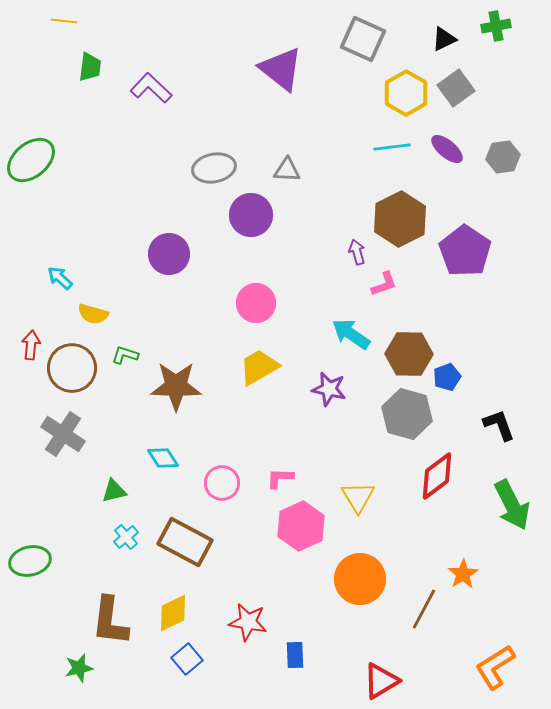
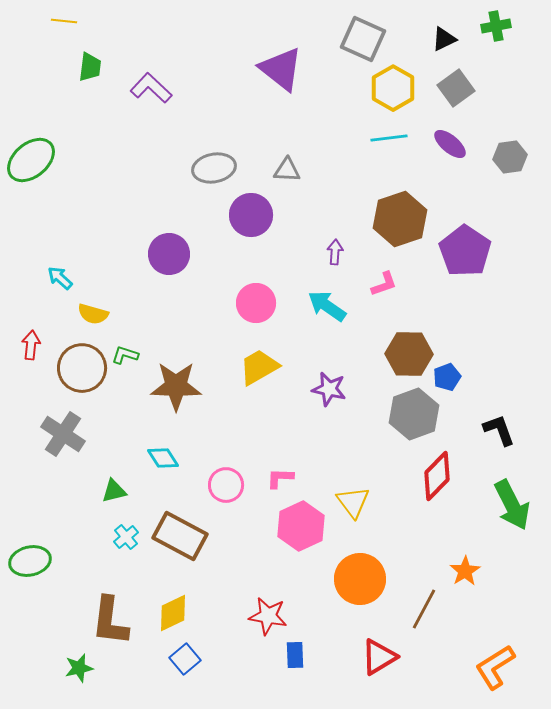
yellow hexagon at (406, 93): moved 13 px left, 5 px up
cyan line at (392, 147): moved 3 px left, 9 px up
purple ellipse at (447, 149): moved 3 px right, 5 px up
gray hexagon at (503, 157): moved 7 px right
brown hexagon at (400, 219): rotated 8 degrees clockwise
purple arrow at (357, 252): moved 22 px left; rotated 20 degrees clockwise
cyan arrow at (351, 334): moved 24 px left, 28 px up
brown circle at (72, 368): moved 10 px right
gray hexagon at (407, 414): moved 7 px right; rotated 24 degrees clockwise
black L-shape at (499, 425): moved 5 px down
red diamond at (437, 476): rotated 9 degrees counterclockwise
pink circle at (222, 483): moved 4 px right, 2 px down
yellow triangle at (358, 497): moved 5 px left, 5 px down; rotated 6 degrees counterclockwise
brown rectangle at (185, 542): moved 5 px left, 6 px up
orange star at (463, 574): moved 2 px right, 3 px up
red star at (248, 622): moved 20 px right, 6 px up
blue square at (187, 659): moved 2 px left
red triangle at (381, 681): moved 2 px left, 24 px up
